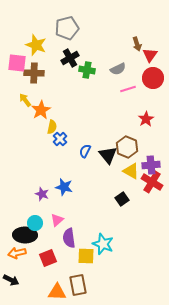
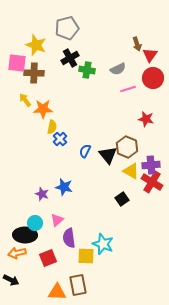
orange star: moved 2 px right, 1 px up; rotated 30 degrees clockwise
red star: rotated 28 degrees counterclockwise
